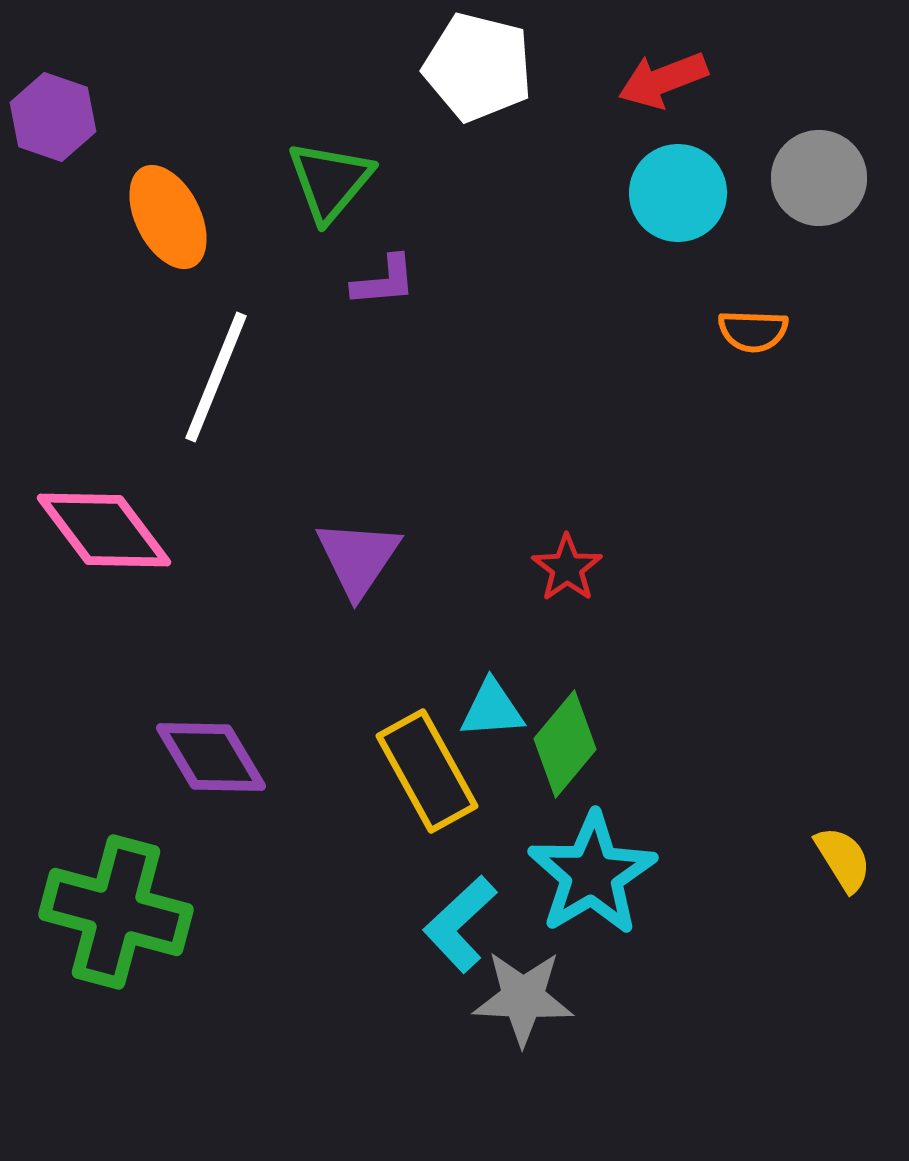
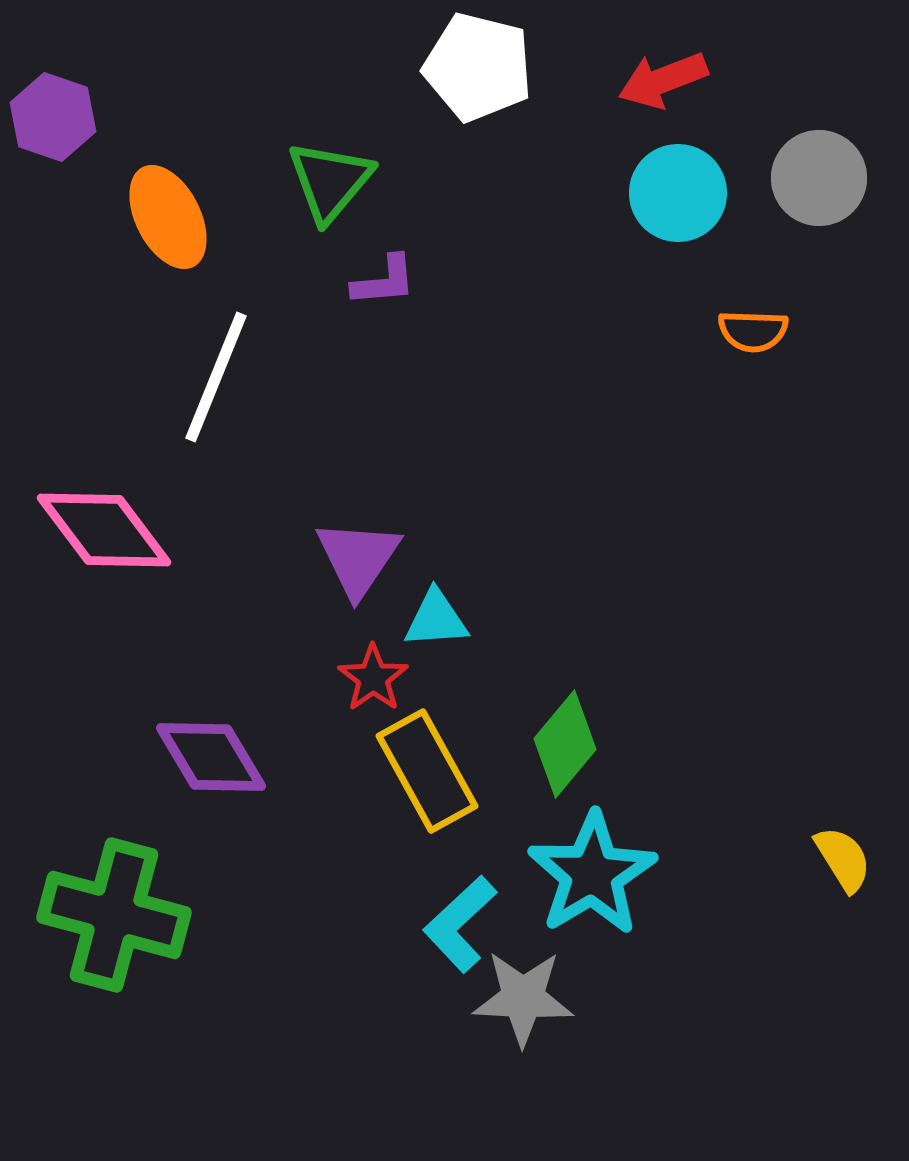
red star: moved 194 px left, 110 px down
cyan triangle: moved 56 px left, 90 px up
green cross: moved 2 px left, 3 px down
